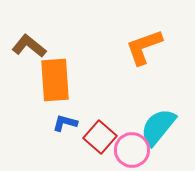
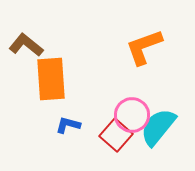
brown L-shape: moved 3 px left, 1 px up
orange rectangle: moved 4 px left, 1 px up
blue L-shape: moved 3 px right, 2 px down
red square: moved 16 px right, 2 px up
pink circle: moved 35 px up
